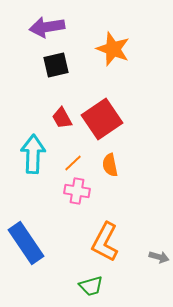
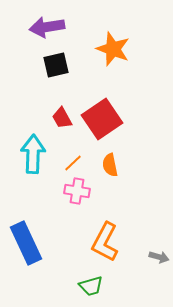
blue rectangle: rotated 9 degrees clockwise
